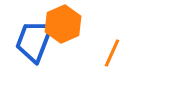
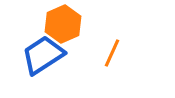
blue trapezoid: moved 9 px right, 14 px down; rotated 36 degrees clockwise
